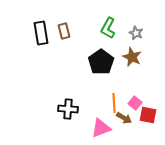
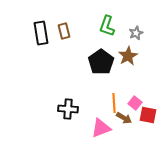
green L-shape: moved 1 px left, 2 px up; rotated 10 degrees counterclockwise
gray star: rotated 24 degrees clockwise
brown star: moved 4 px left, 1 px up; rotated 18 degrees clockwise
